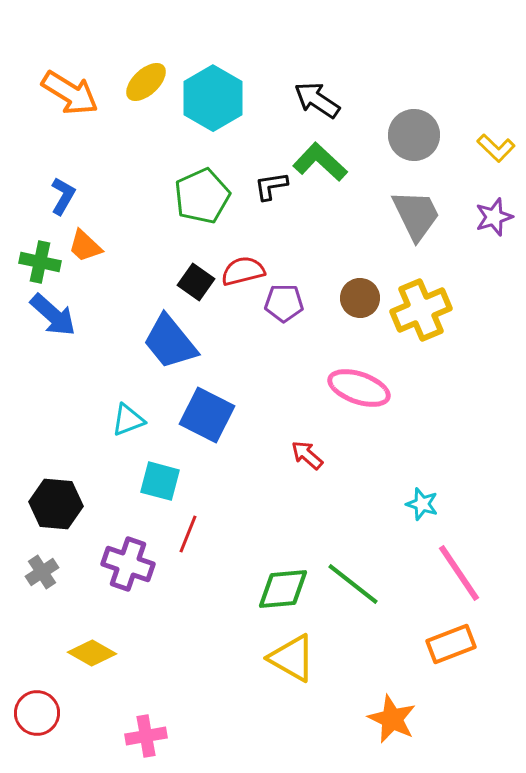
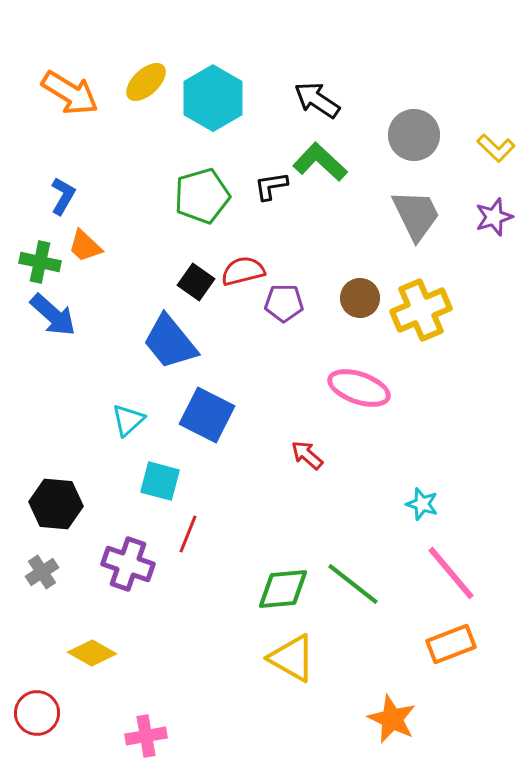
green pentagon: rotated 8 degrees clockwise
cyan triangle: rotated 21 degrees counterclockwise
pink line: moved 8 px left; rotated 6 degrees counterclockwise
